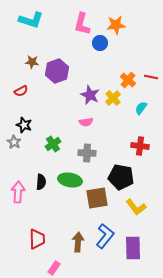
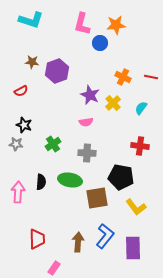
orange cross: moved 5 px left, 3 px up; rotated 14 degrees counterclockwise
yellow cross: moved 5 px down
gray star: moved 2 px right, 2 px down; rotated 24 degrees counterclockwise
